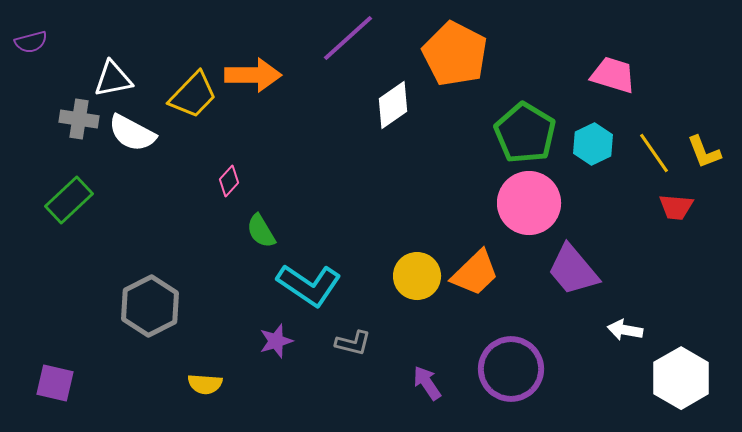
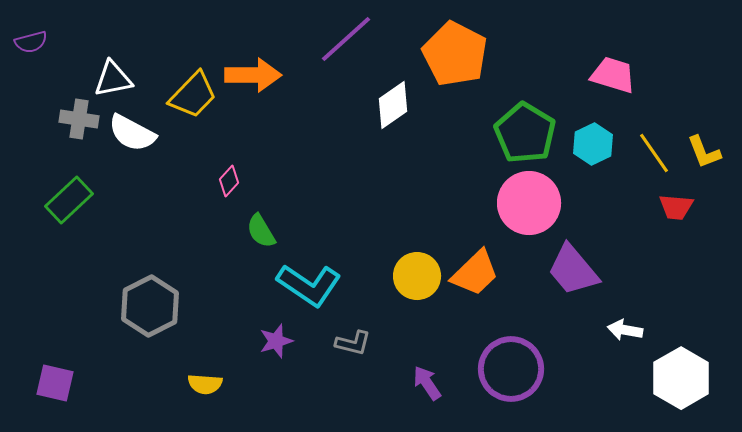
purple line: moved 2 px left, 1 px down
